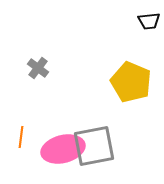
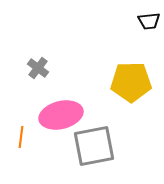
yellow pentagon: rotated 24 degrees counterclockwise
pink ellipse: moved 2 px left, 34 px up
